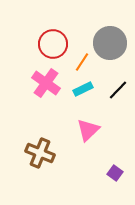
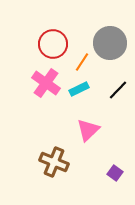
cyan rectangle: moved 4 px left
brown cross: moved 14 px right, 9 px down
